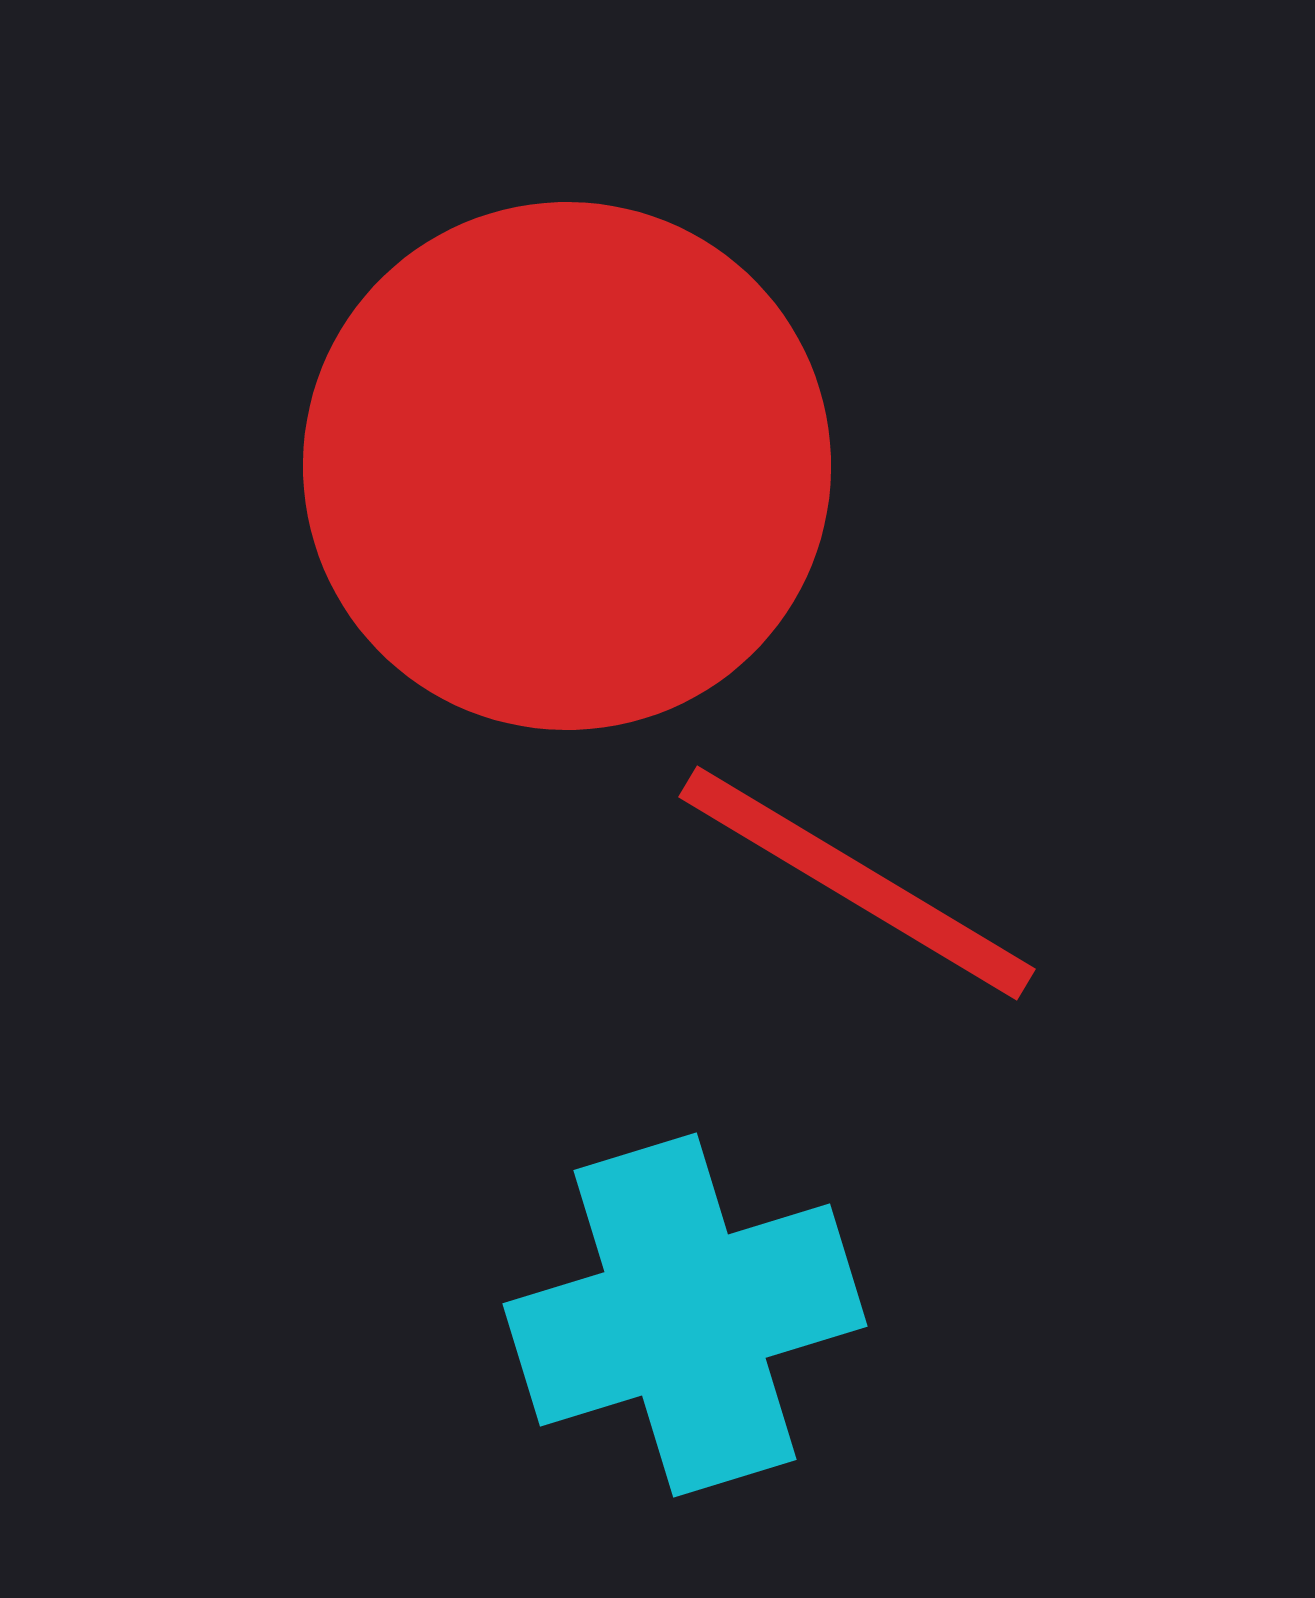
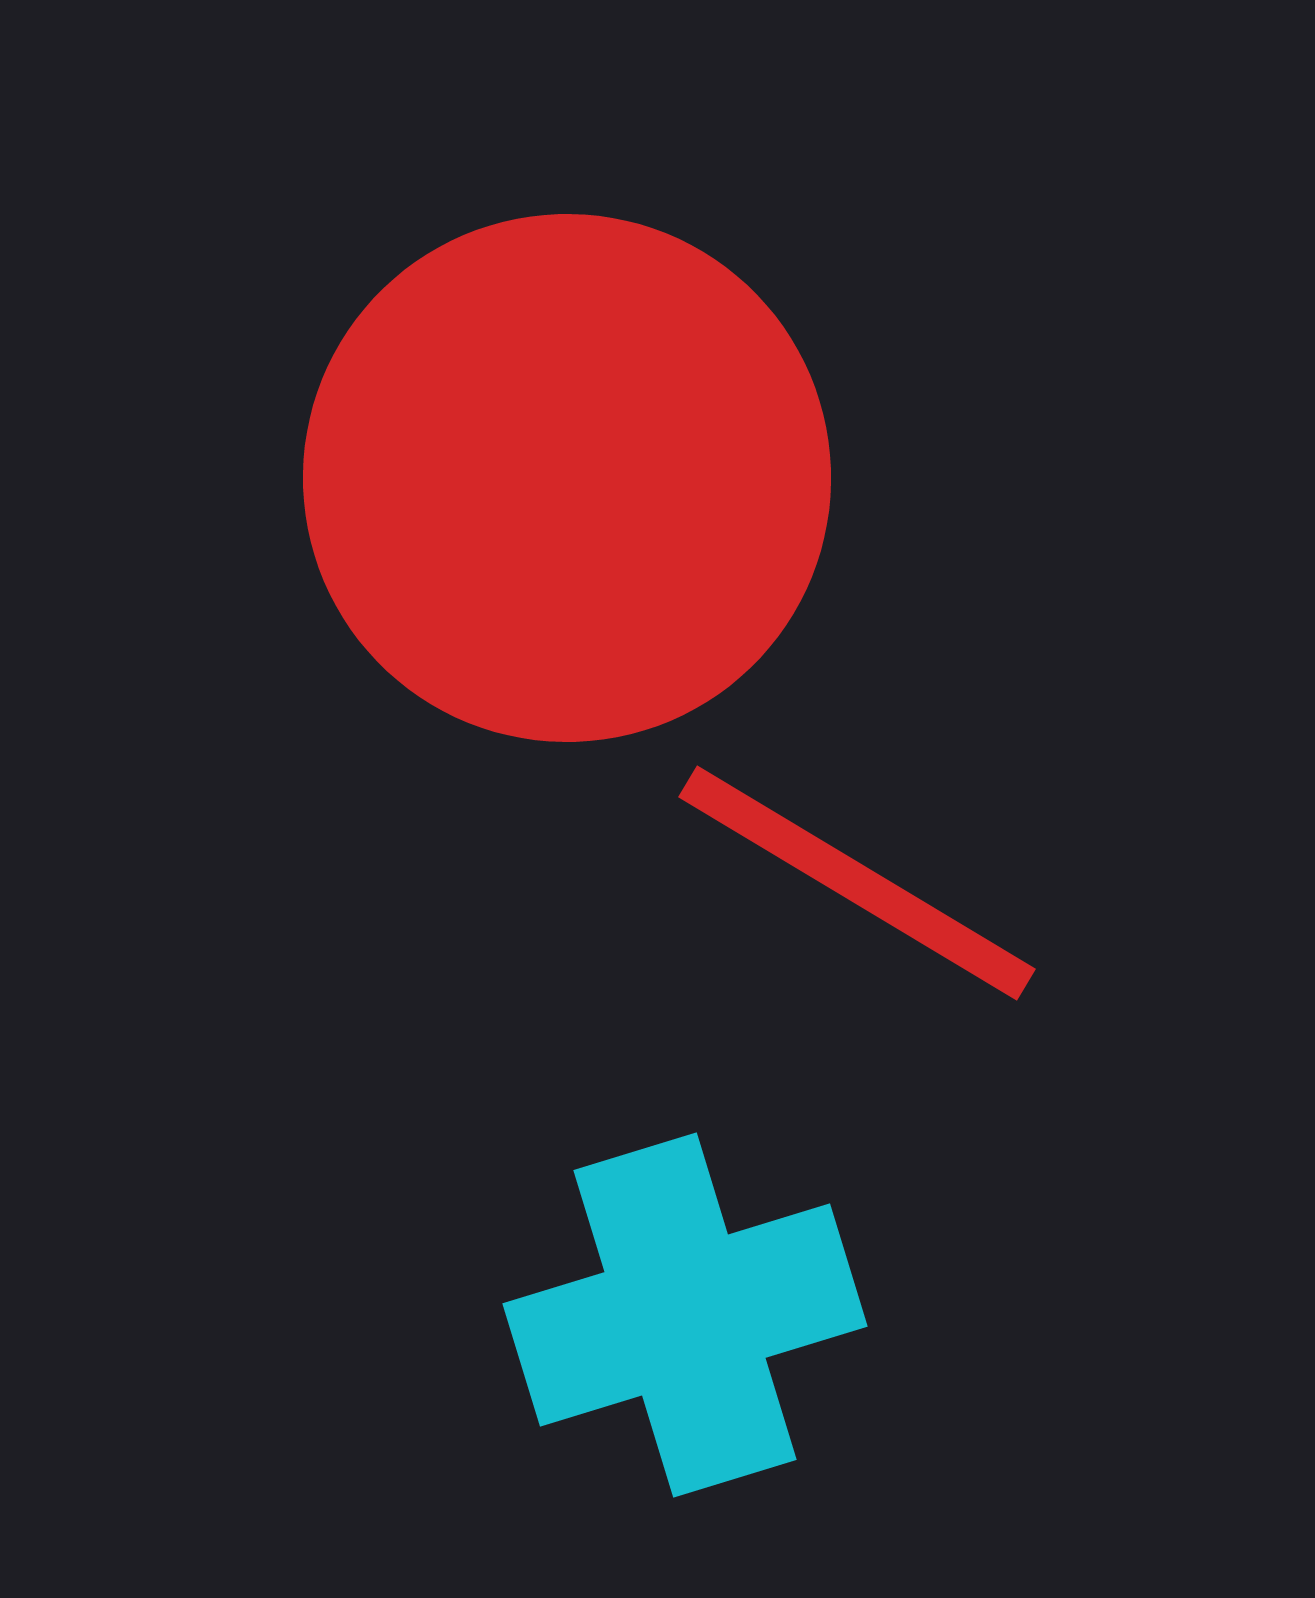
red circle: moved 12 px down
